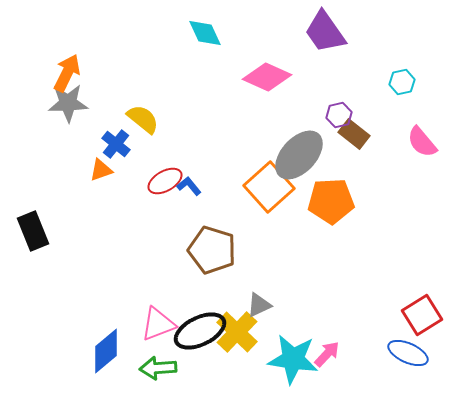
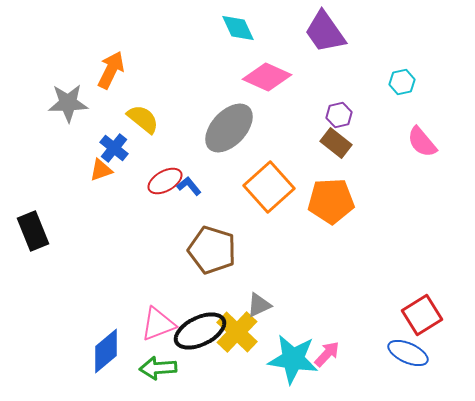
cyan diamond: moved 33 px right, 5 px up
orange arrow: moved 44 px right, 3 px up
brown rectangle: moved 18 px left, 9 px down
blue cross: moved 2 px left, 4 px down
gray ellipse: moved 70 px left, 27 px up
